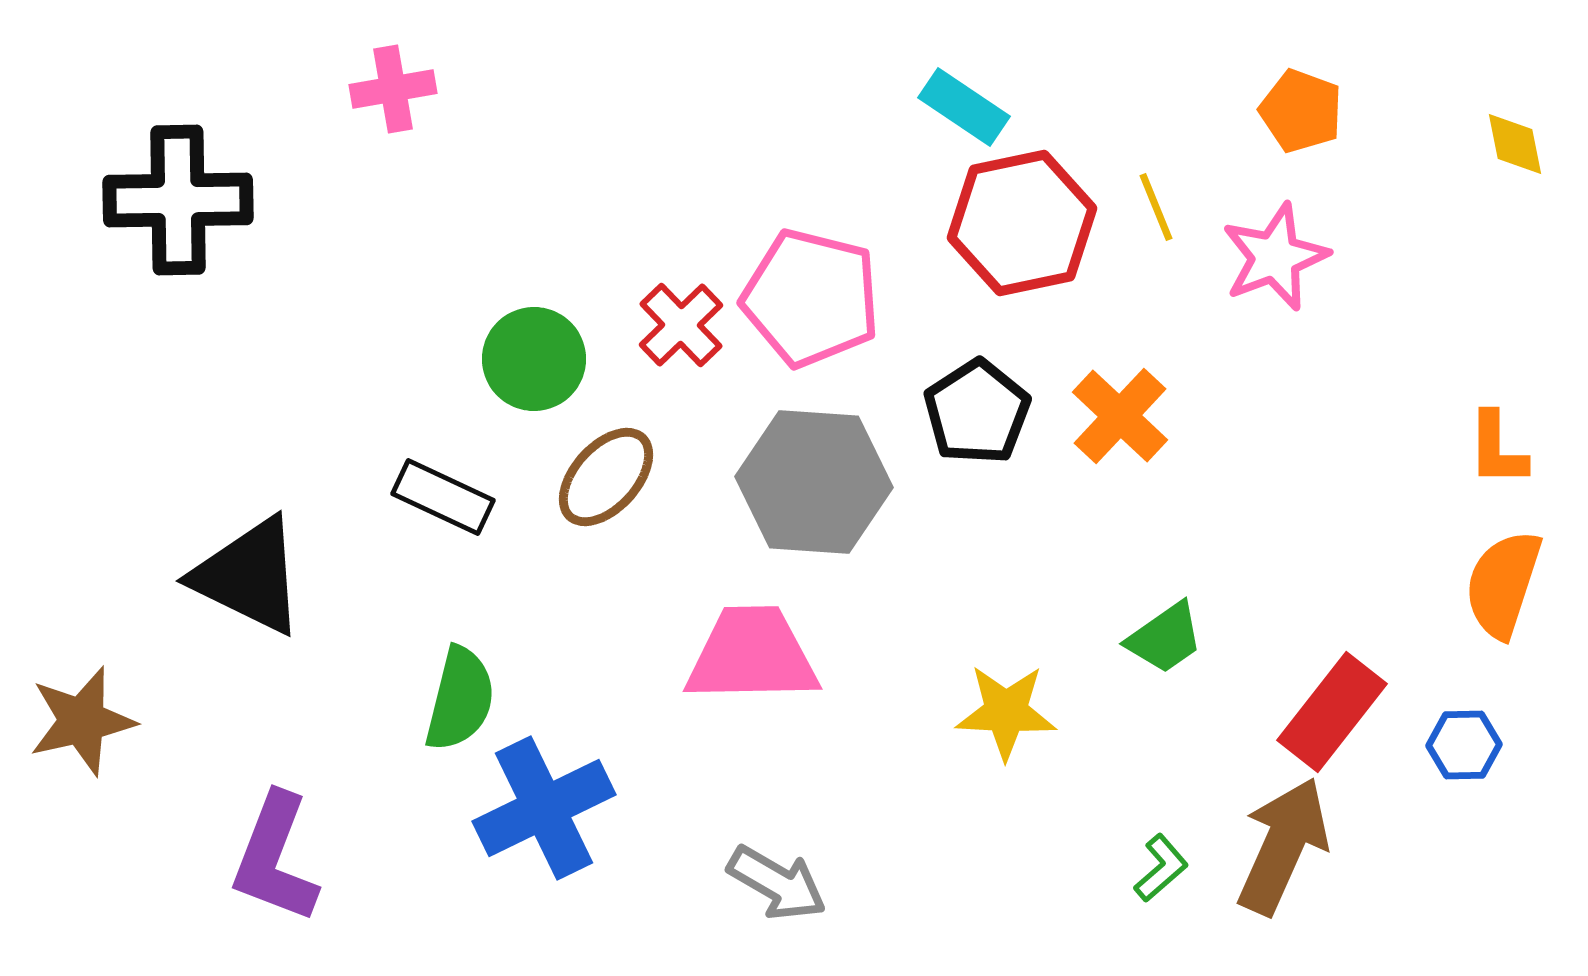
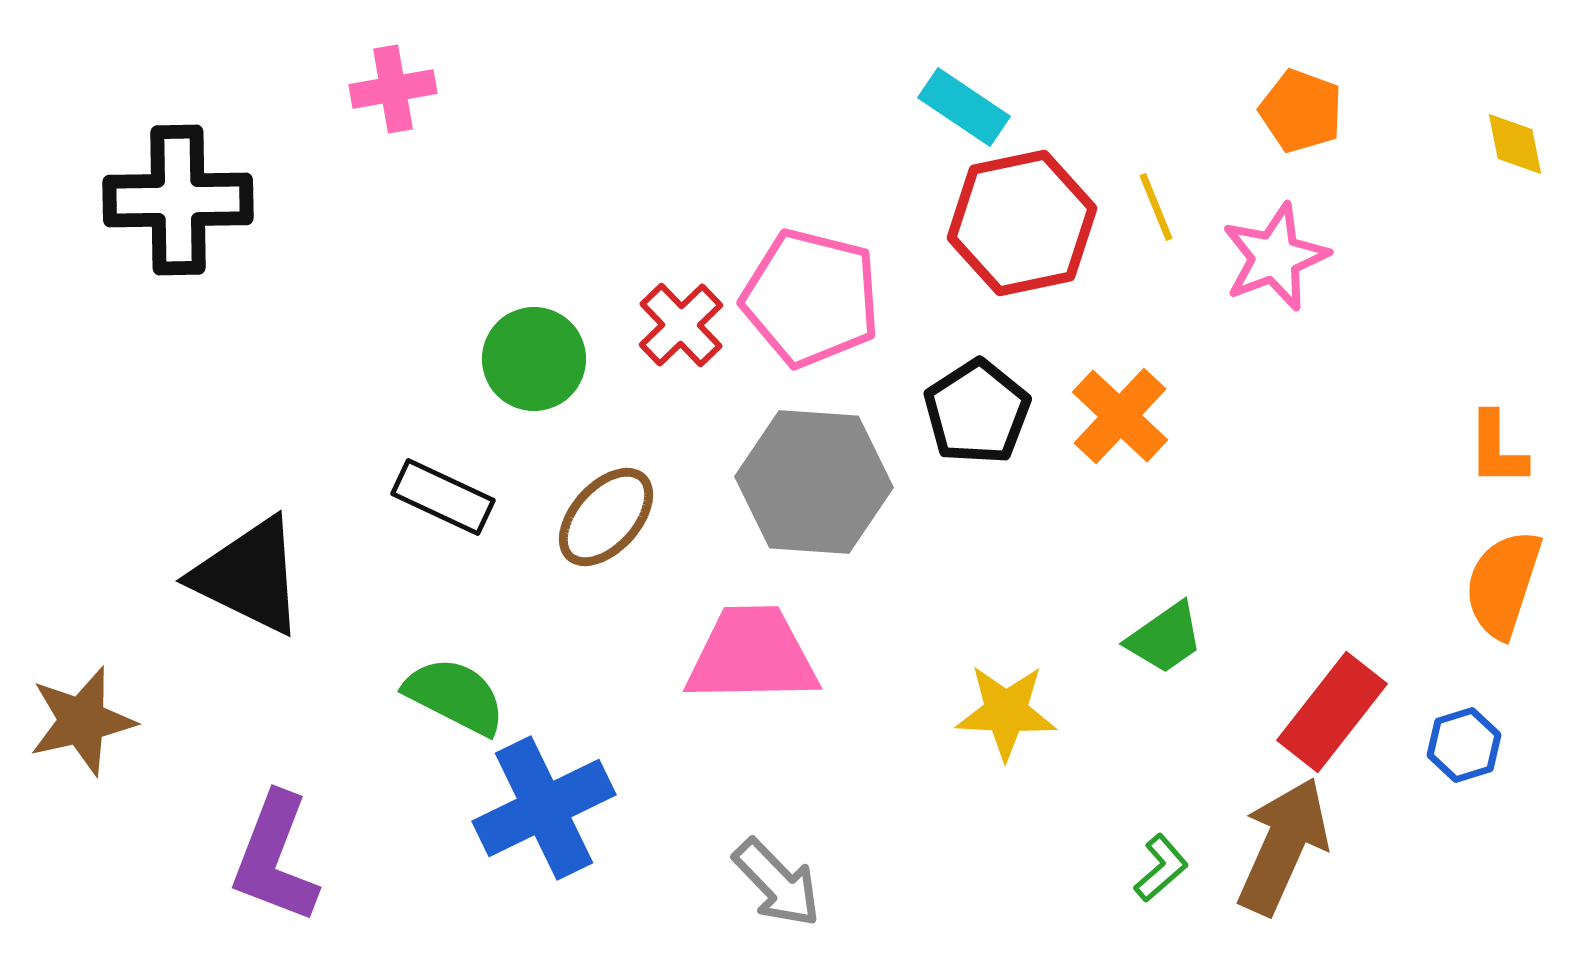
brown ellipse: moved 40 px down
green semicircle: moved 5 px left, 3 px up; rotated 77 degrees counterclockwise
blue hexagon: rotated 16 degrees counterclockwise
gray arrow: rotated 16 degrees clockwise
